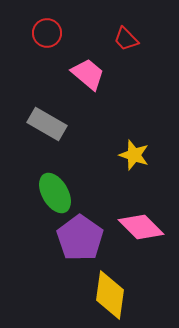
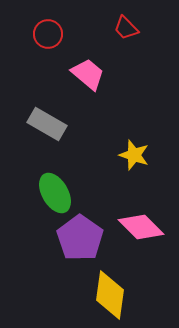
red circle: moved 1 px right, 1 px down
red trapezoid: moved 11 px up
